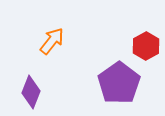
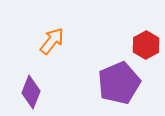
red hexagon: moved 1 px up
purple pentagon: rotated 12 degrees clockwise
